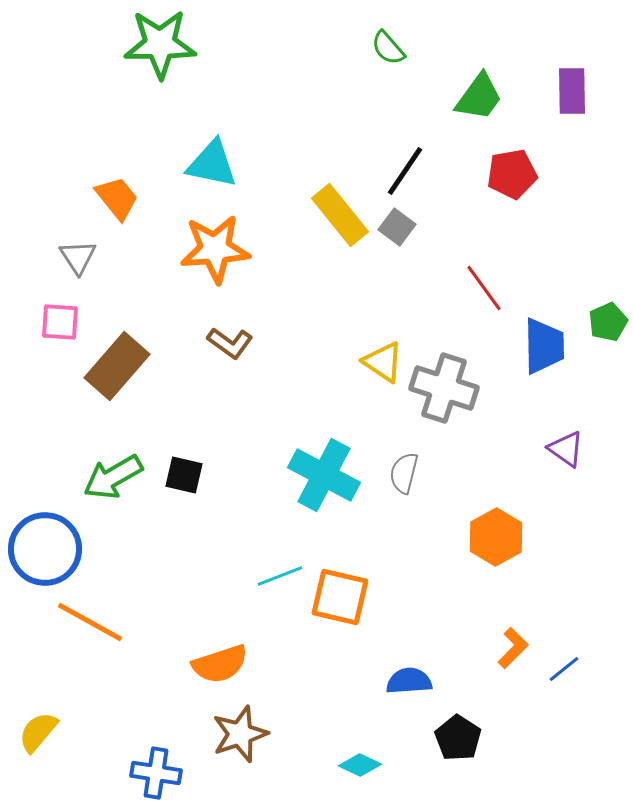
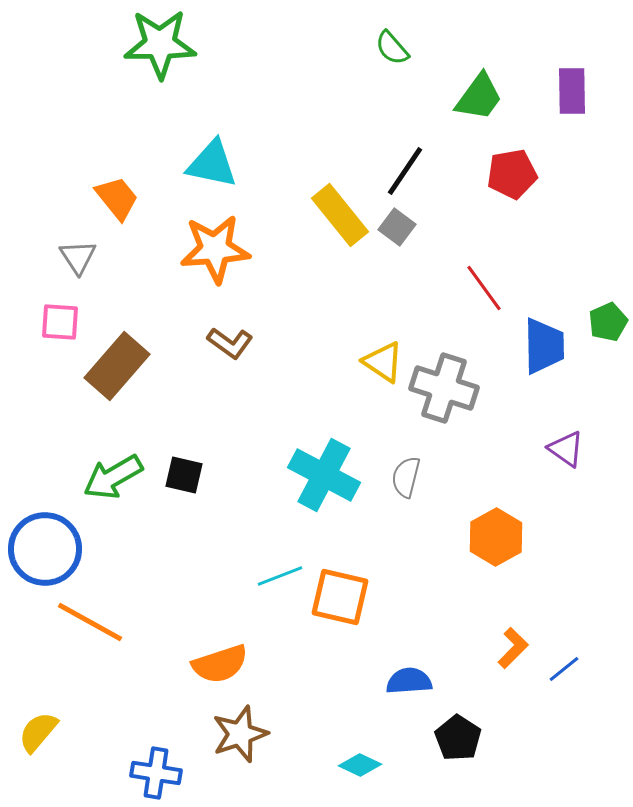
green semicircle: moved 4 px right
gray semicircle: moved 2 px right, 4 px down
